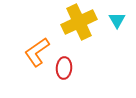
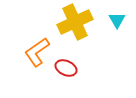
yellow cross: moved 4 px left
red ellipse: moved 2 px right; rotated 70 degrees counterclockwise
